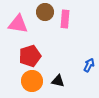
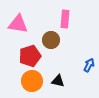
brown circle: moved 6 px right, 28 px down
